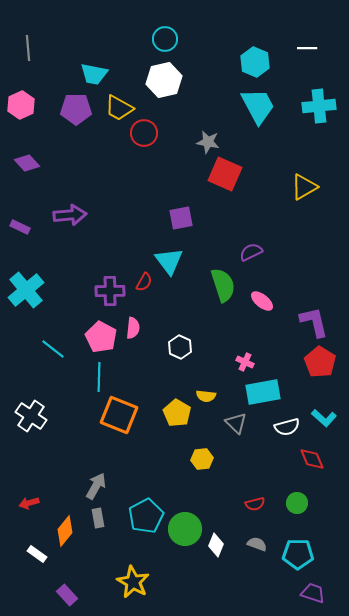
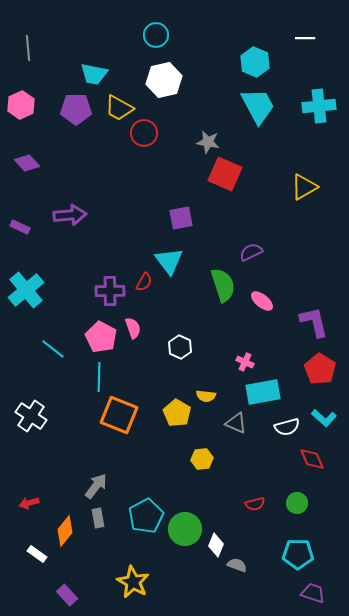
cyan circle at (165, 39): moved 9 px left, 4 px up
white line at (307, 48): moved 2 px left, 10 px up
pink semicircle at (133, 328): rotated 25 degrees counterclockwise
red pentagon at (320, 362): moved 7 px down
gray triangle at (236, 423): rotated 20 degrees counterclockwise
gray arrow at (96, 486): rotated 8 degrees clockwise
gray semicircle at (257, 544): moved 20 px left, 21 px down
